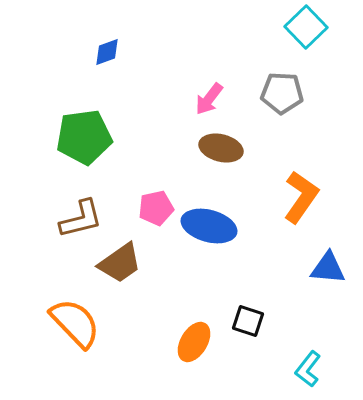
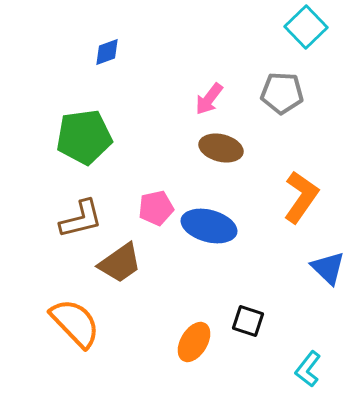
blue triangle: rotated 39 degrees clockwise
